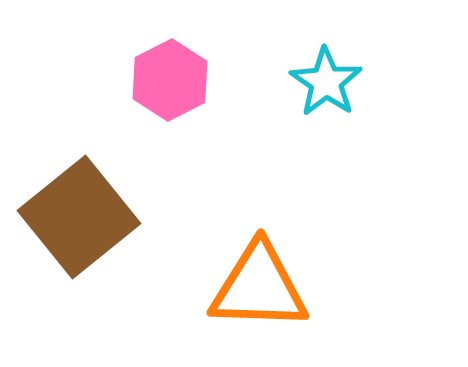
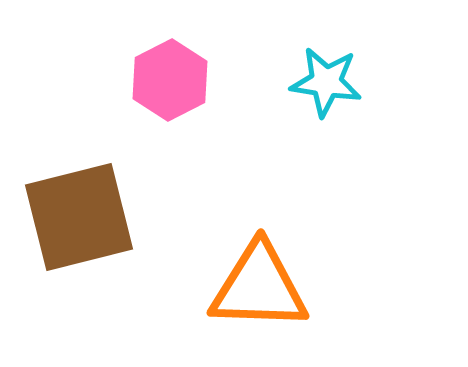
cyan star: rotated 26 degrees counterclockwise
brown square: rotated 25 degrees clockwise
